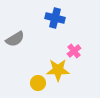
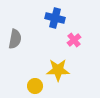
gray semicircle: rotated 48 degrees counterclockwise
pink cross: moved 11 px up
yellow circle: moved 3 px left, 3 px down
